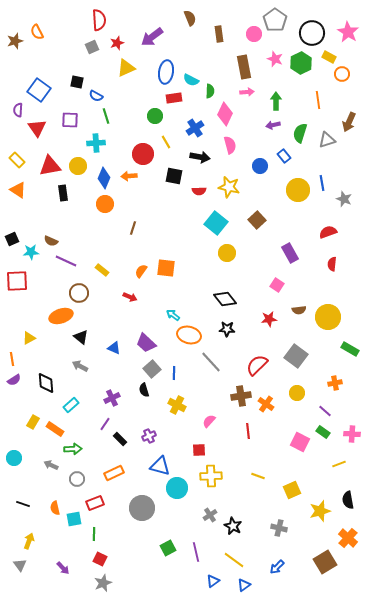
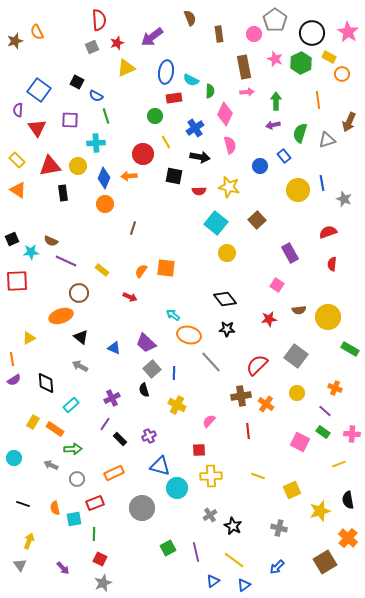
black square at (77, 82): rotated 16 degrees clockwise
orange cross at (335, 383): moved 5 px down; rotated 32 degrees clockwise
